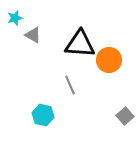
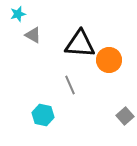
cyan star: moved 3 px right, 4 px up
